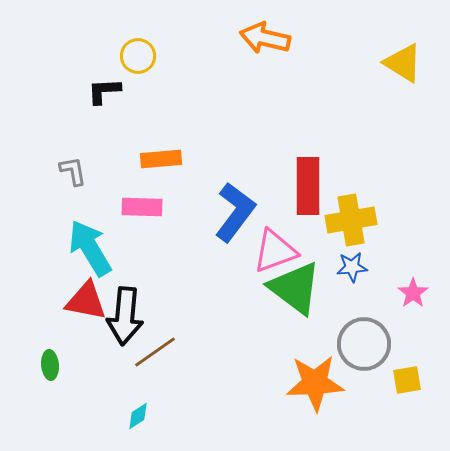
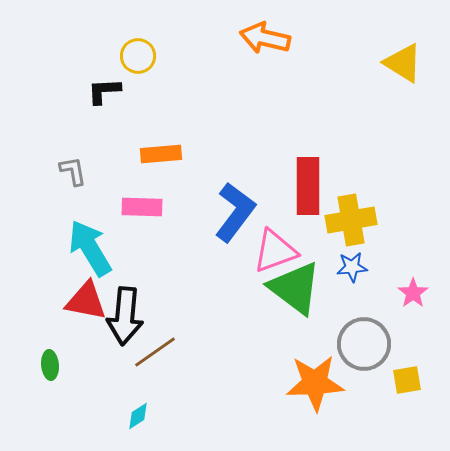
orange rectangle: moved 5 px up
